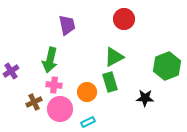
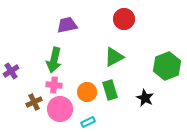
purple trapezoid: rotated 90 degrees counterclockwise
green arrow: moved 4 px right
green rectangle: moved 8 px down
black star: rotated 24 degrees clockwise
